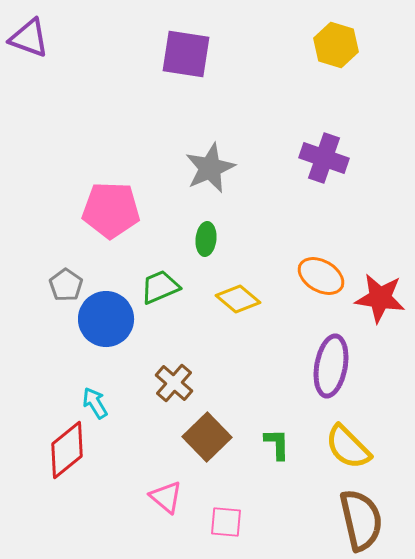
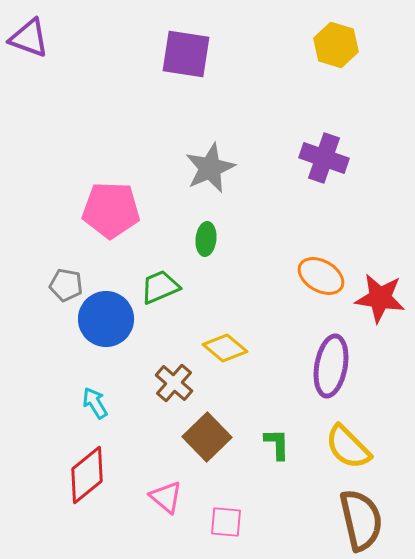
gray pentagon: rotated 24 degrees counterclockwise
yellow diamond: moved 13 px left, 49 px down
red diamond: moved 20 px right, 25 px down
